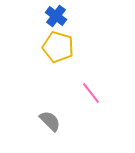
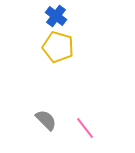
pink line: moved 6 px left, 35 px down
gray semicircle: moved 4 px left, 1 px up
